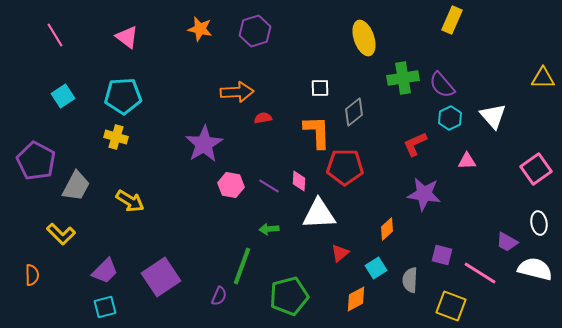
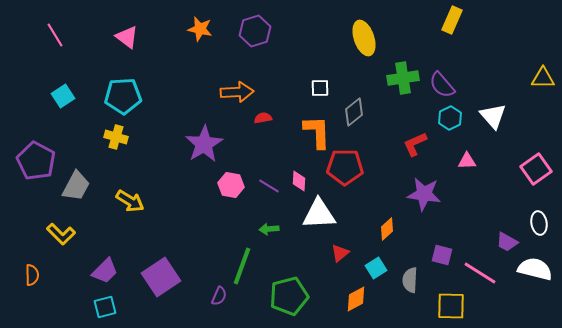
yellow square at (451, 306): rotated 20 degrees counterclockwise
